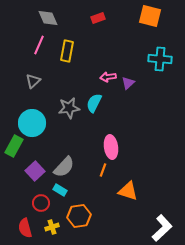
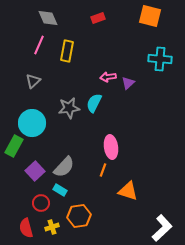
red semicircle: moved 1 px right
